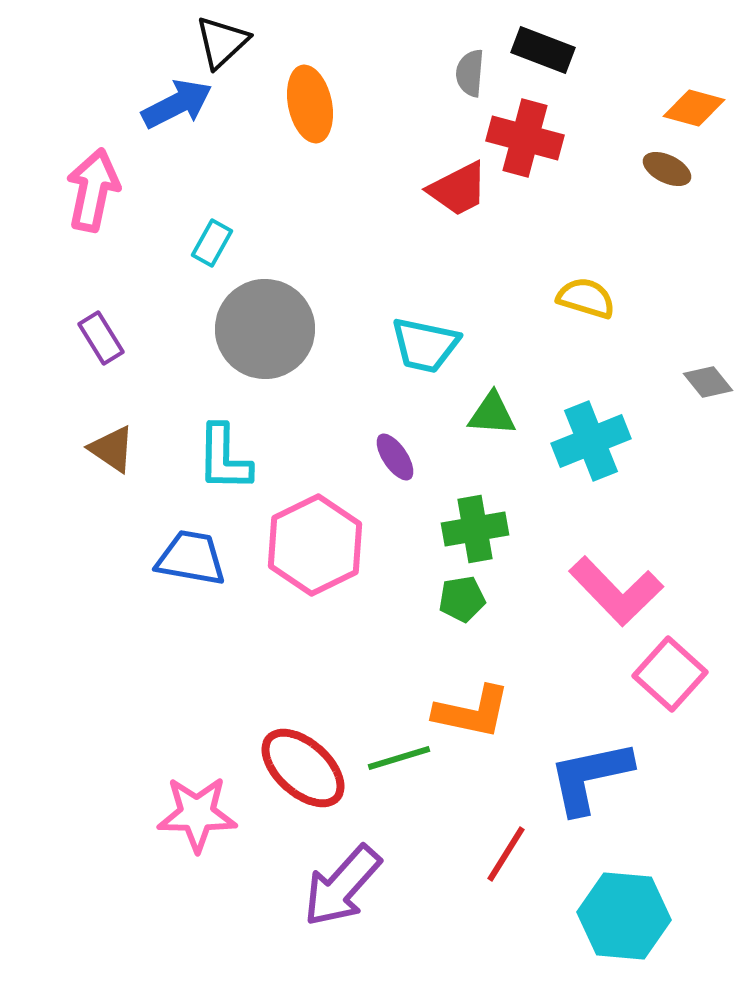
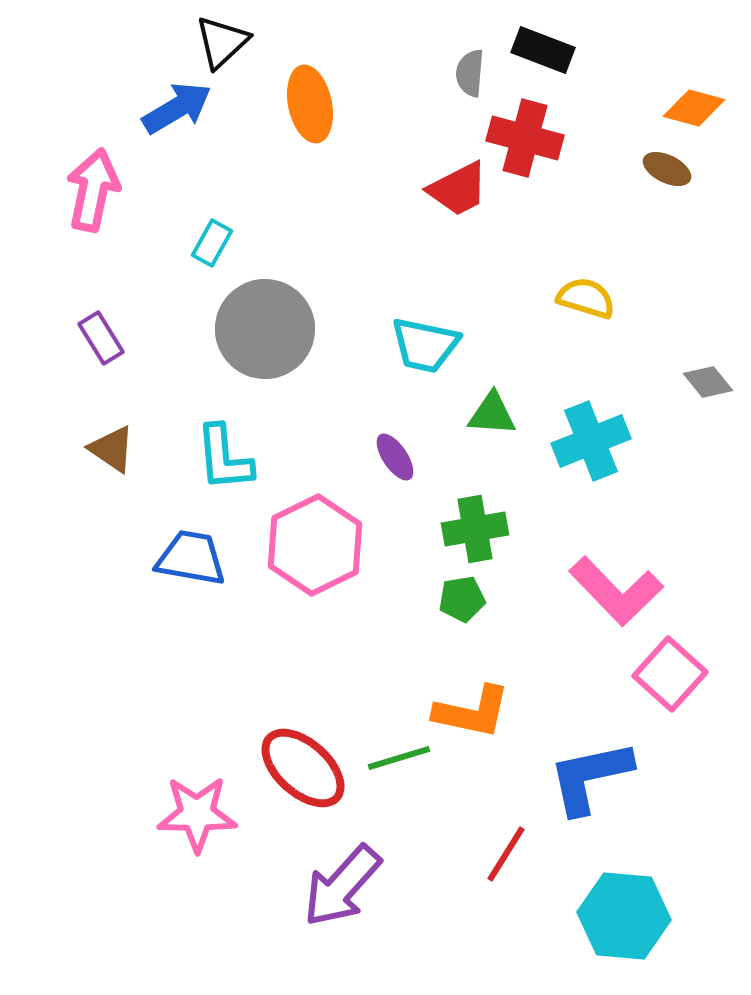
blue arrow: moved 4 px down; rotated 4 degrees counterclockwise
cyan L-shape: rotated 6 degrees counterclockwise
